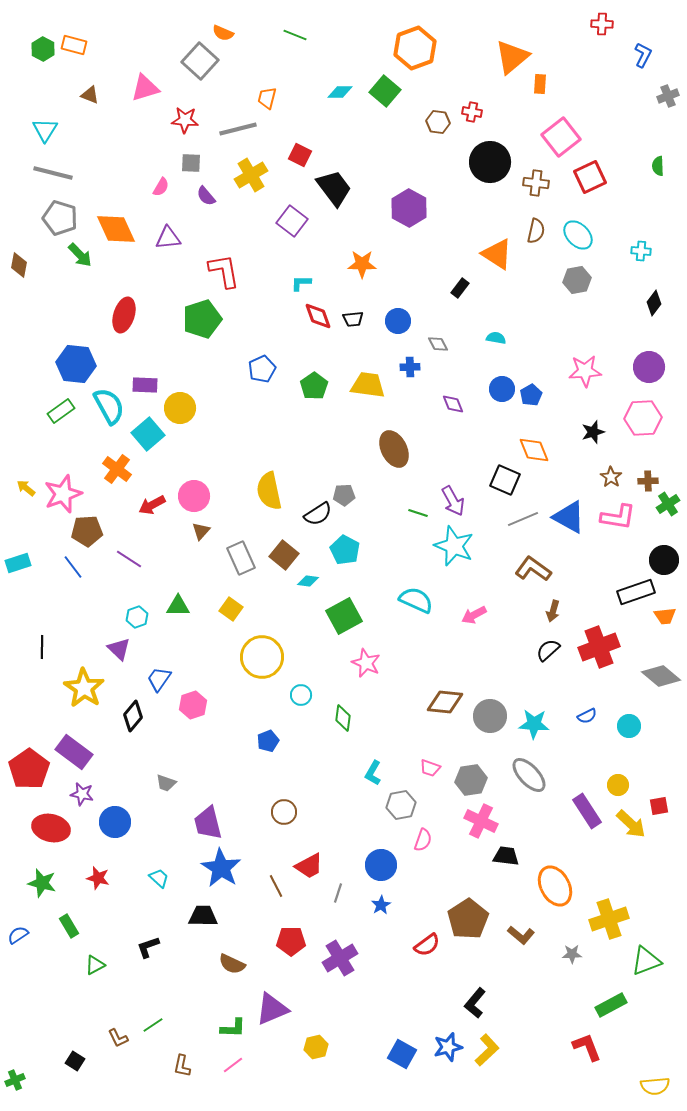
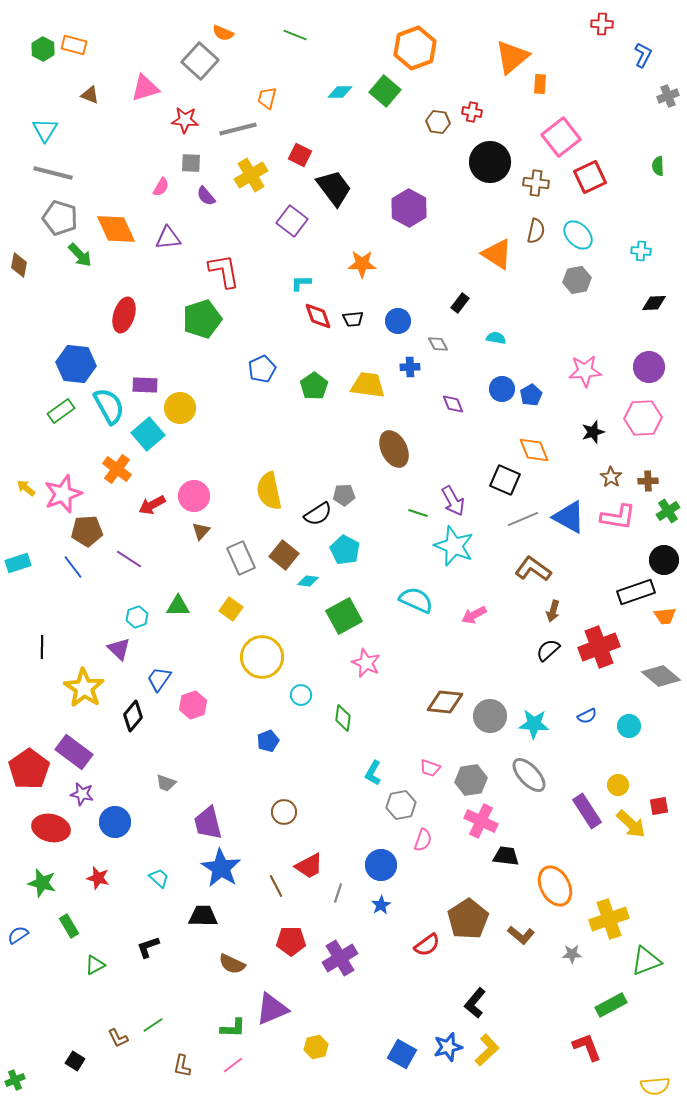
black rectangle at (460, 288): moved 15 px down
black diamond at (654, 303): rotated 50 degrees clockwise
green cross at (668, 504): moved 7 px down
